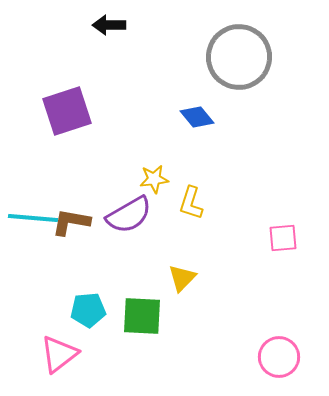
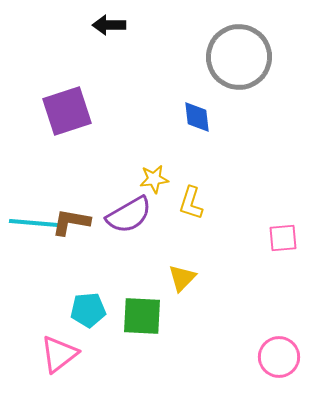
blue diamond: rotated 32 degrees clockwise
cyan line: moved 1 px right, 5 px down
